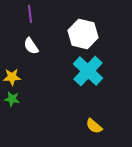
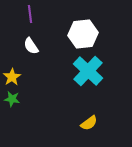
white hexagon: rotated 20 degrees counterclockwise
yellow star: rotated 30 degrees counterclockwise
yellow semicircle: moved 5 px left, 3 px up; rotated 78 degrees counterclockwise
